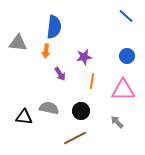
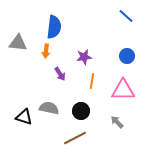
black triangle: rotated 12 degrees clockwise
